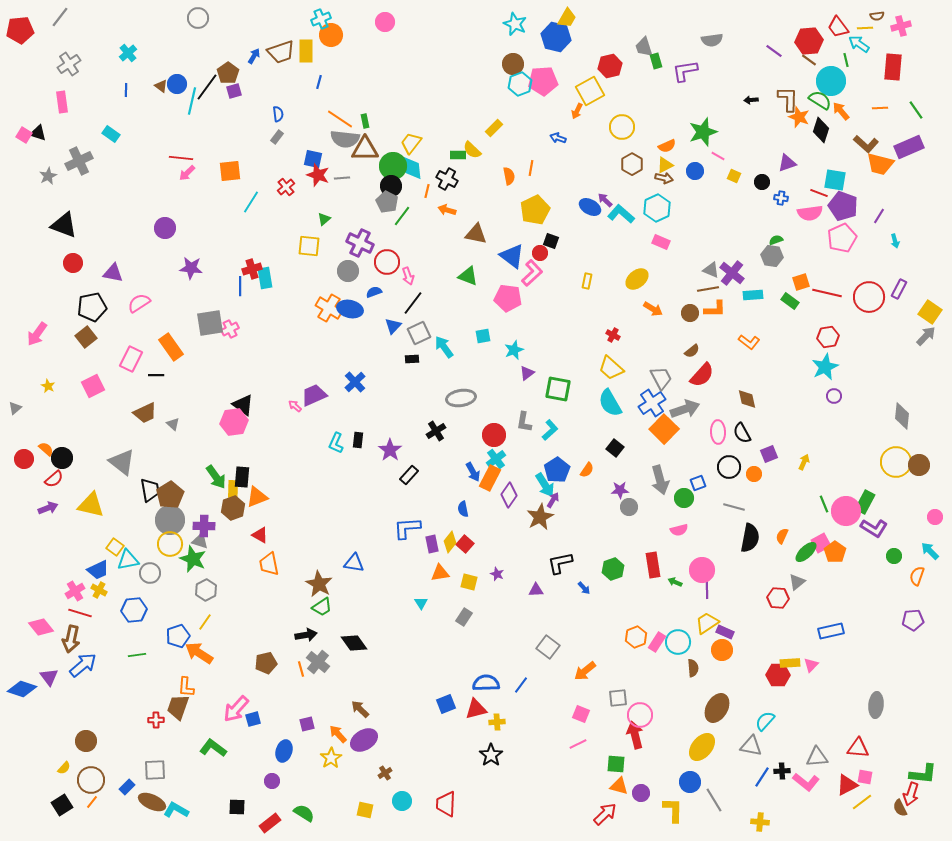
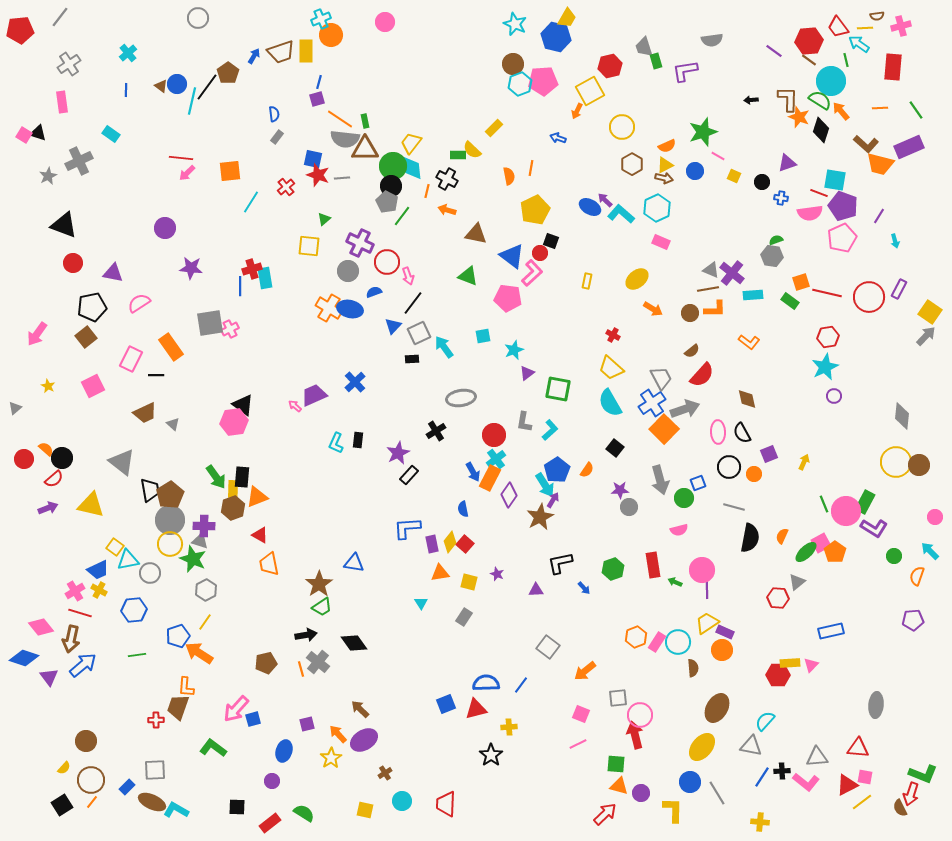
purple square at (234, 91): moved 83 px right, 8 px down
blue semicircle at (278, 114): moved 4 px left
purple star at (390, 450): moved 8 px right, 3 px down; rotated 10 degrees clockwise
brown star at (319, 584): rotated 8 degrees clockwise
blue diamond at (22, 689): moved 2 px right, 31 px up
yellow cross at (497, 722): moved 12 px right, 5 px down
green L-shape at (923, 774): rotated 16 degrees clockwise
gray line at (714, 800): moved 3 px right, 7 px up
